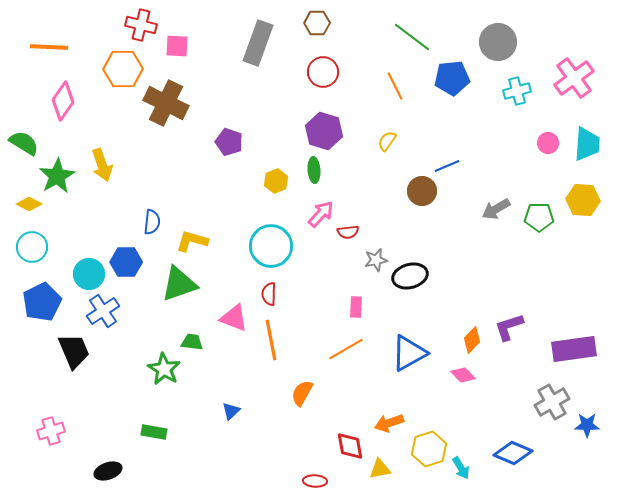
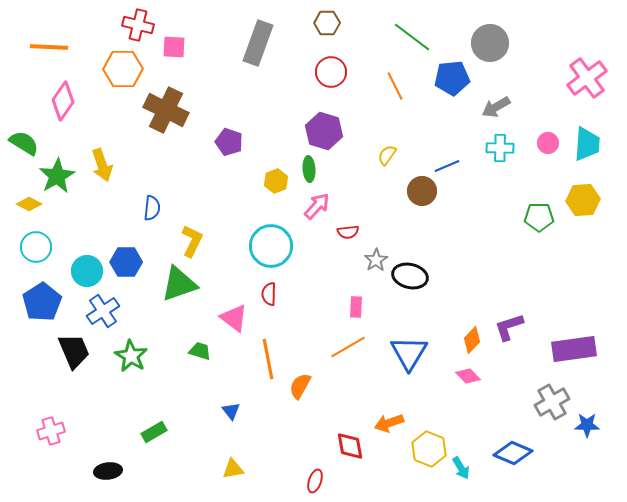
brown hexagon at (317, 23): moved 10 px right
red cross at (141, 25): moved 3 px left
gray circle at (498, 42): moved 8 px left, 1 px down
pink square at (177, 46): moved 3 px left, 1 px down
red circle at (323, 72): moved 8 px right
pink cross at (574, 78): moved 13 px right
cyan cross at (517, 91): moved 17 px left, 57 px down; rotated 16 degrees clockwise
brown cross at (166, 103): moved 7 px down
yellow semicircle at (387, 141): moved 14 px down
green ellipse at (314, 170): moved 5 px left, 1 px up
yellow hexagon at (583, 200): rotated 8 degrees counterclockwise
gray arrow at (496, 209): moved 102 px up
pink arrow at (321, 214): moved 4 px left, 8 px up
blue semicircle at (152, 222): moved 14 px up
yellow L-shape at (192, 241): rotated 100 degrees clockwise
cyan circle at (32, 247): moved 4 px right
gray star at (376, 260): rotated 20 degrees counterclockwise
cyan circle at (89, 274): moved 2 px left, 3 px up
black ellipse at (410, 276): rotated 28 degrees clockwise
blue pentagon at (42, 302): rotated 6 degrees counterclockwise
pink triangle at (234, 318): rotated 16 degrees clockwise
orange line at (271, 340): moved 3 px left, 19 px down
green trapezoid at (192, 342): moved 8 px right, 9 px down; rotated 10 degrees clockwise
orange line at (346, 349): moved 2 px right, 2 px up
blue triangle at (409, 353): rotated 30 degrees counterclockwise
green star at (164, 369): moved 33 px left, 13 px up
pink diamond at (463, 375): moved 5 px right, 1 px down
orange semicircle at (302, 393): moved 2 px left, 7 px up
blue triangle at (231, 411): rotated 24 degrees counterclockwise
green rectangle at (154, 432): rotated 40 degrees counterclockwise
yellow hexagon at (429, 449): rotated 20 degrees counterclockwise
yellow triangle at (380, 469): moved 147 px left
black ellipse at (108, 471): rotated 12 degrees clockwise
red ellipse at (315, 481): rotated 75 degrees counterclockwise
